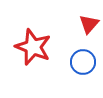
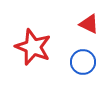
red triangle: rotated 45 degrees counterclockwise
